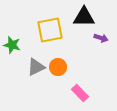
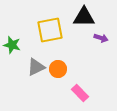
orange circle: moved 2 px down
